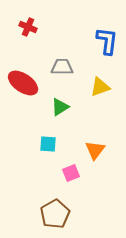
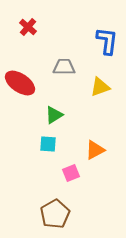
red cross: rotated 18 degrees clockwise
gray trapezoid: moved 2 px right
red ellipse: moved 3 px left
green triangle: moved 6 px left, 8 px down
orange triangle: rotated 25 degrees clockwise
